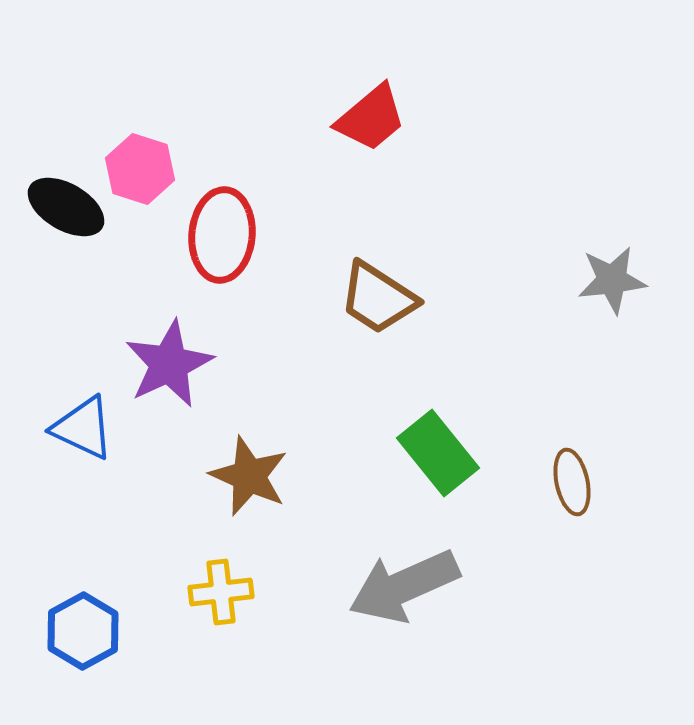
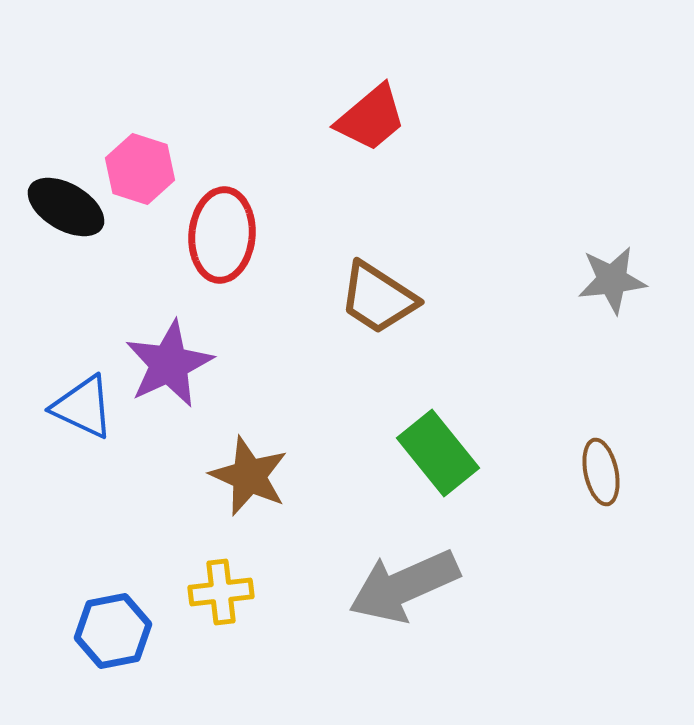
blue triangle: moved 21 px up
brown ellipse: moved 29 px right, 10 px up
blue hexagon: moved 30 px right; rotated 18 degrees clockwise
